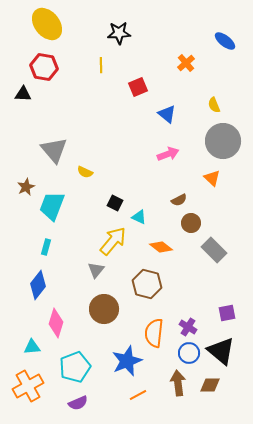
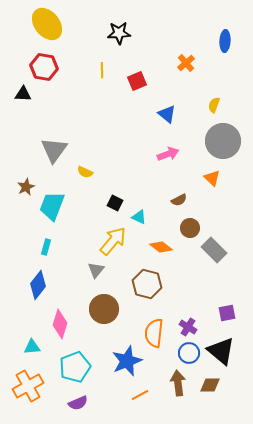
blue ellipse at (225, 41): rotated 55 degrees clockwise
yellow line at (101, 65): moved 1 px right, 5 px down
red square at (138, 87): moved 1 px left, 6 px up
yellow semicircle at (214, 105): rotated 42 degrees clockwise
gray triangle at (54, 150): rotated 16 degrees clockwise
brown circle at (191, 223): moved 1 px left, 5 px down
pink diamond at (56, 323): moved 4 px right, 1 px down
orange line at (138, 395): moved 2 px right
